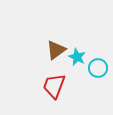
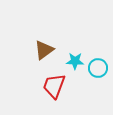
brown triangle: moved 12 px left
cyan star: moved 2 px left, 4 px down; rotated 24 degrees counterclockwise
